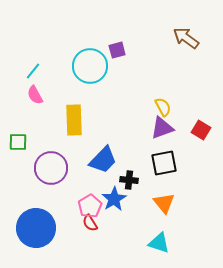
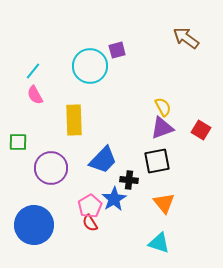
black square: moved 7 px left, 2 px up
blue circle: moved 2 px left, 3 px up
